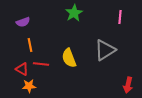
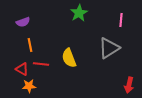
green star: moved 5 px right
pink line: moved 1 px right, 3 px down
gray triangle: moved 4 px right, 2 px up
red arrow: moved 1 px right
